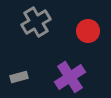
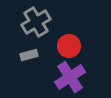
red circle: moved 19 px left, 15 px down
gray rectangle: moved 10 px right, 22 px up
